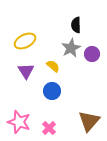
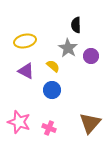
yellow ellipse: rotated 15 degrees clockwise
gray star: moved 3 px left; rotated 12 degrees counterclockwise
purple circle: moved 1 px left, 2 px down
purple triangle: rotated 30 degrees counterclockwise
blue circle: moved 1 px up
brown triangle: moved 1 px right, 2 px down
pink cross: rotated 24 degrees counterclockwise
